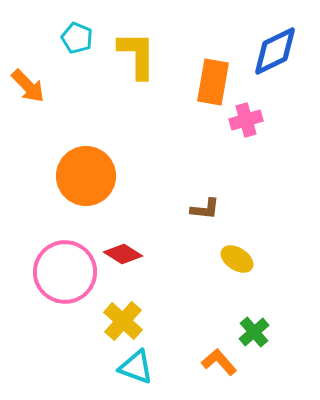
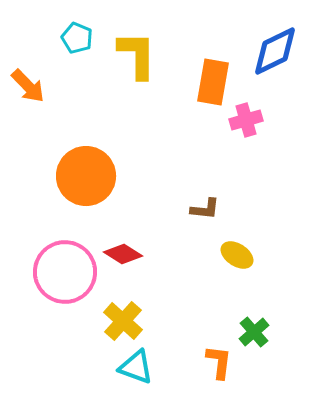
yellow ellipse: moved 4 px up
orange L-shape: rotated 48 degrees clockwise
